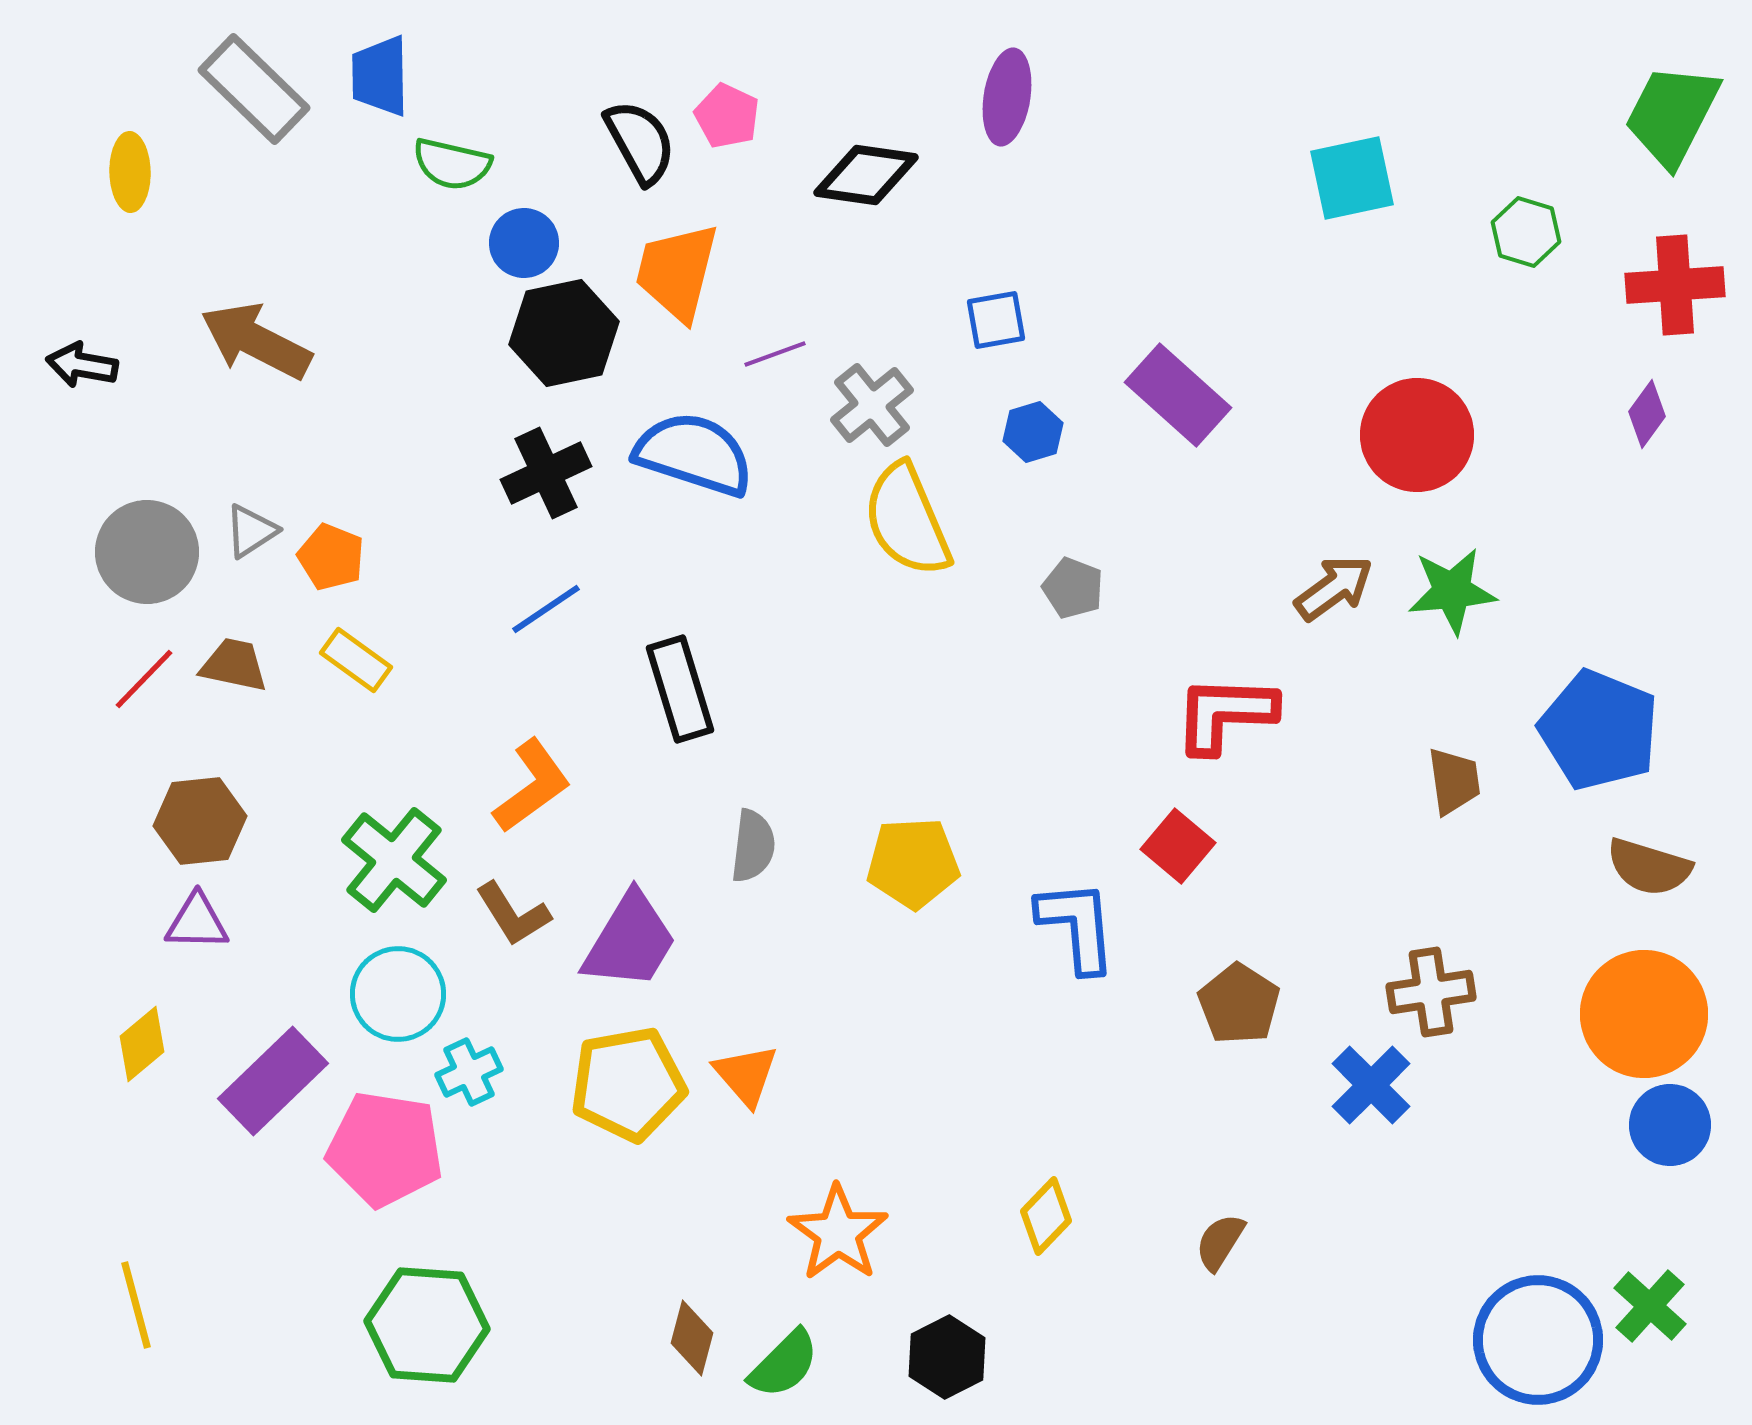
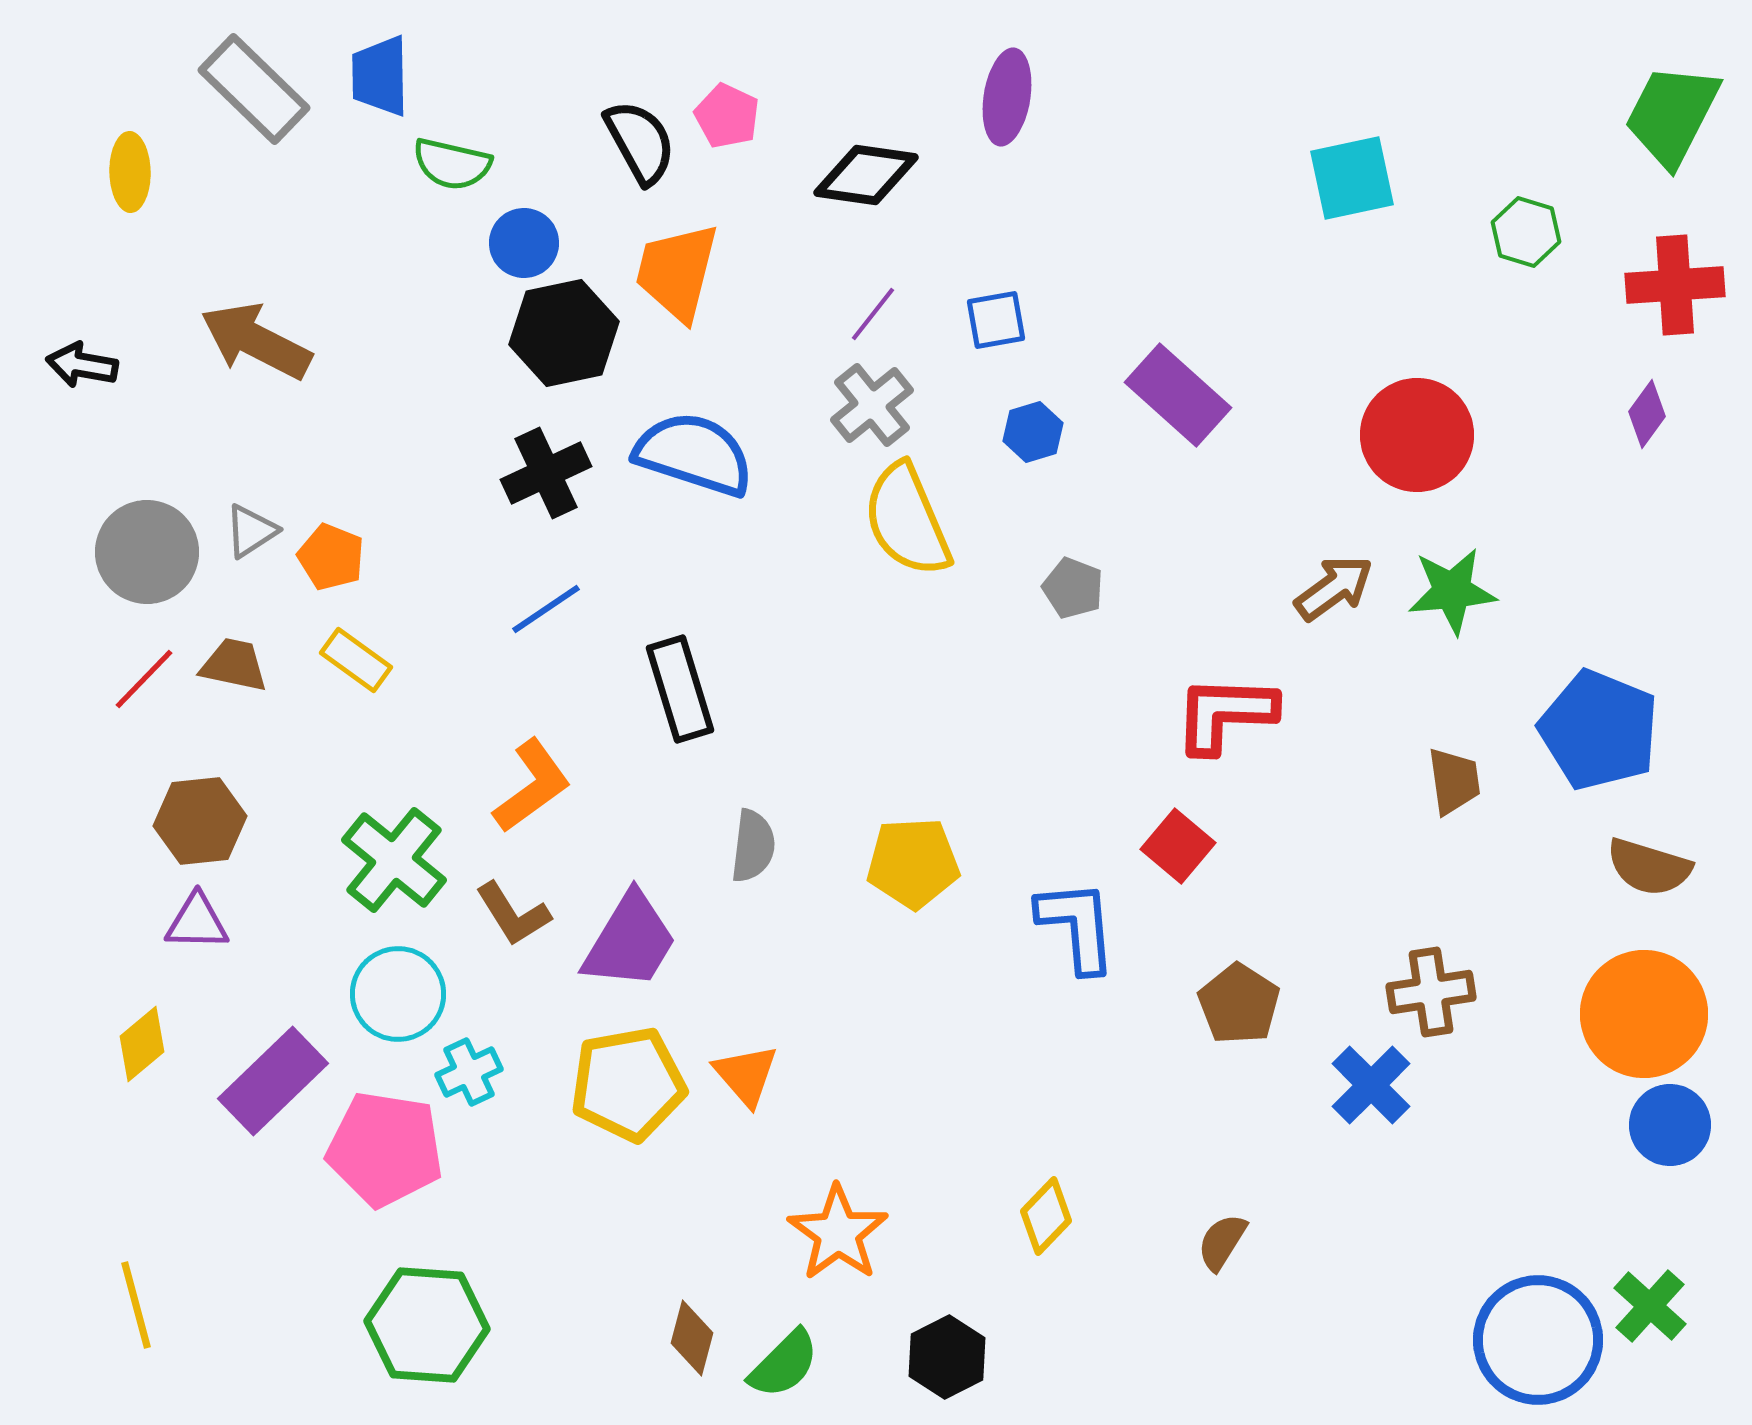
purple line at (775, 354): moved 98 px right, 40 px up; rotated 32 degrees counterclockwise
brown semicircle at (1220, 1242): moved 2 px right
